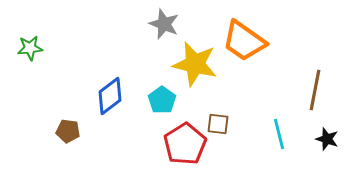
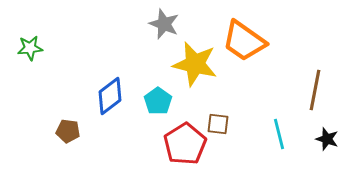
cyan pentagon: moved 4 px left, 1 px down
